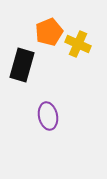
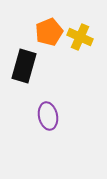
yellow cross: moved 2 px right, 7 px up
black rectangle: moved 2 px right, 1 px down
